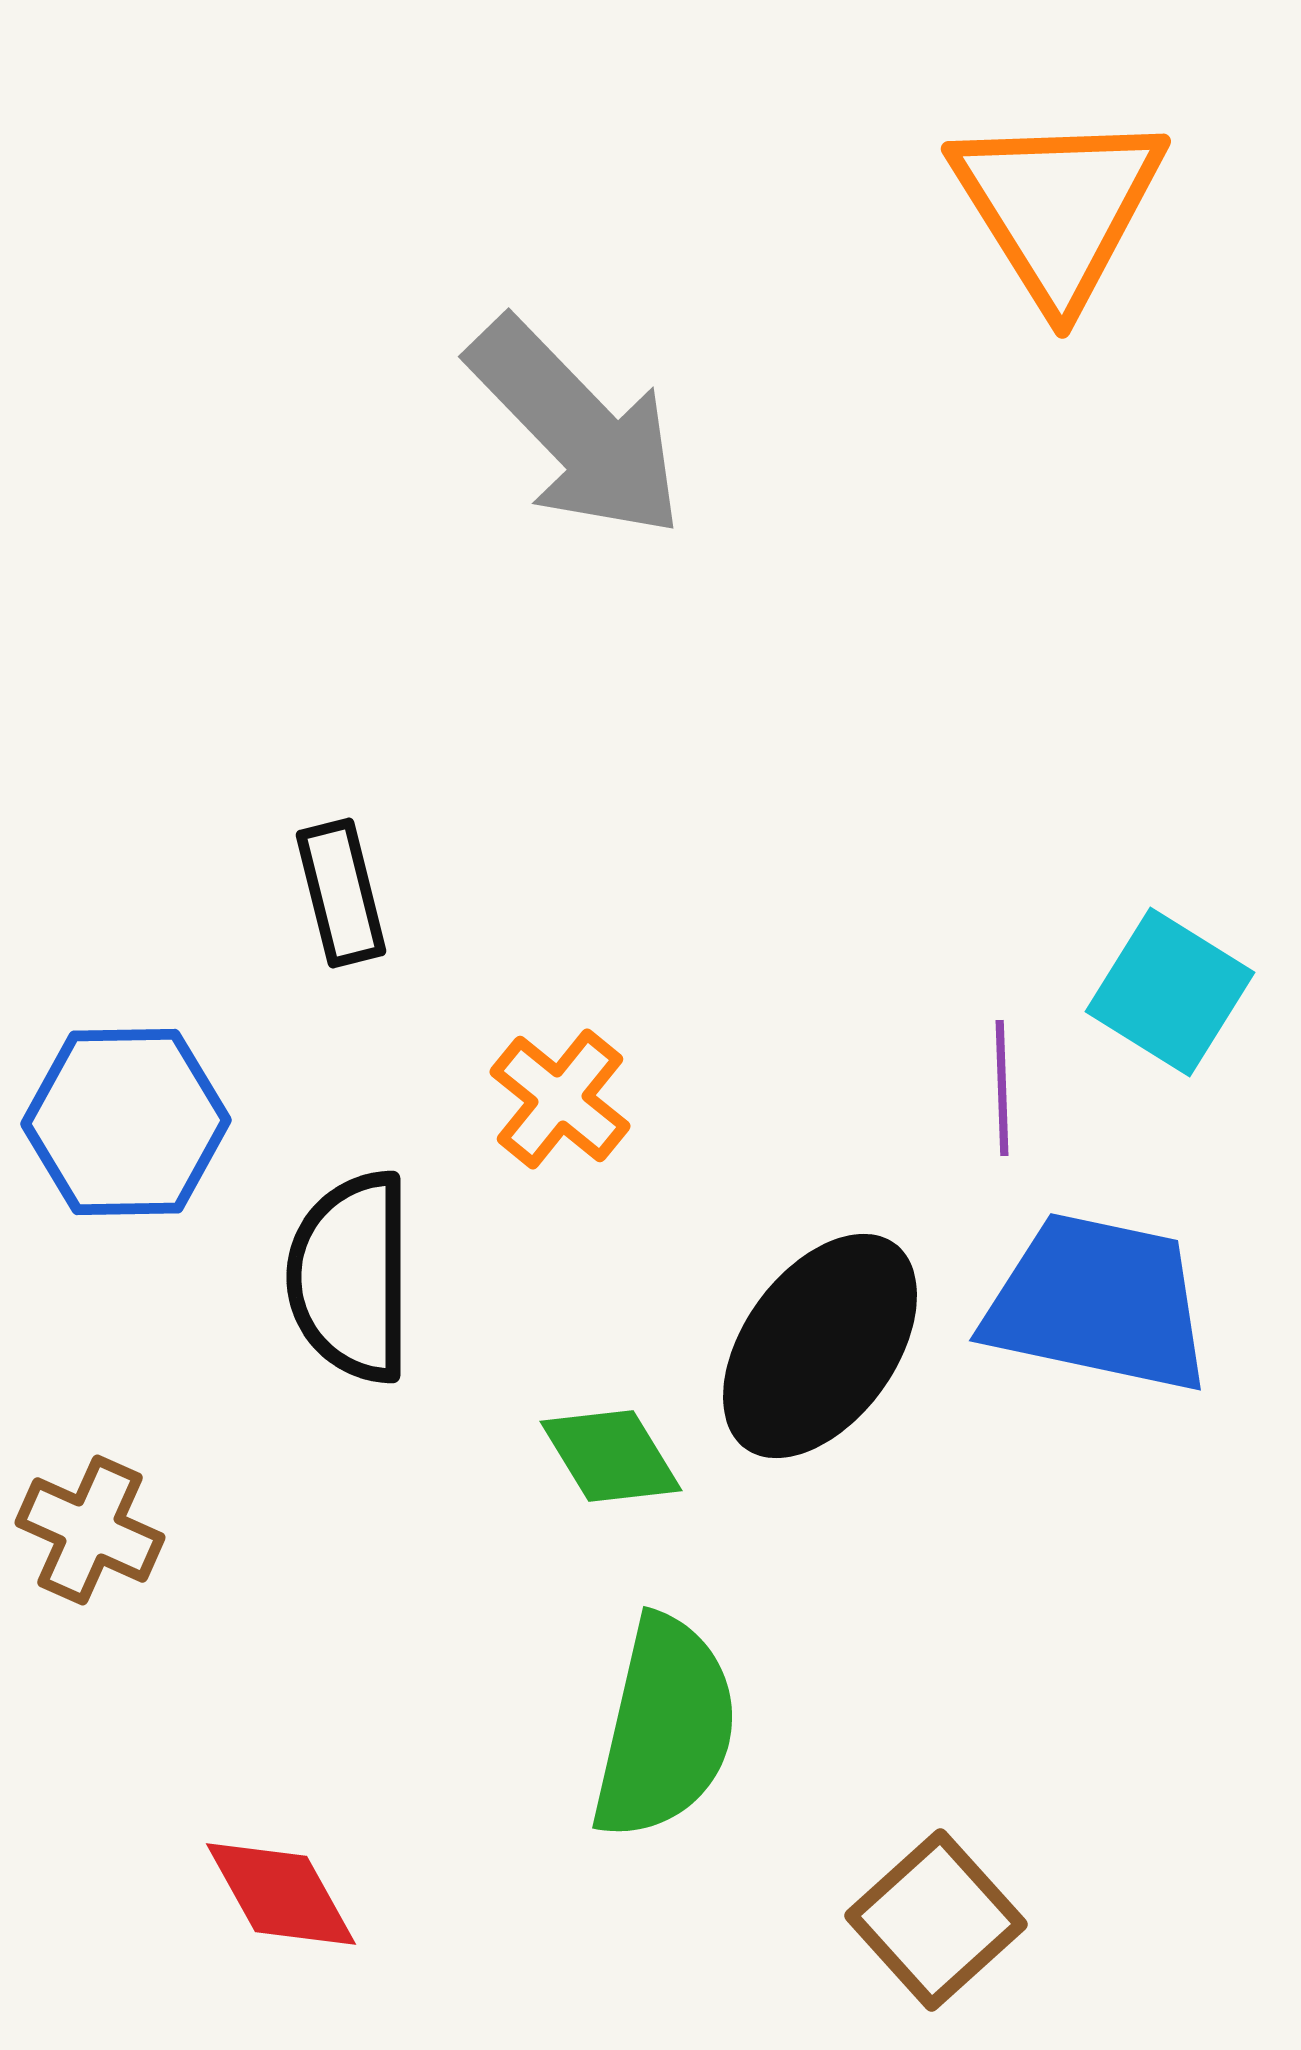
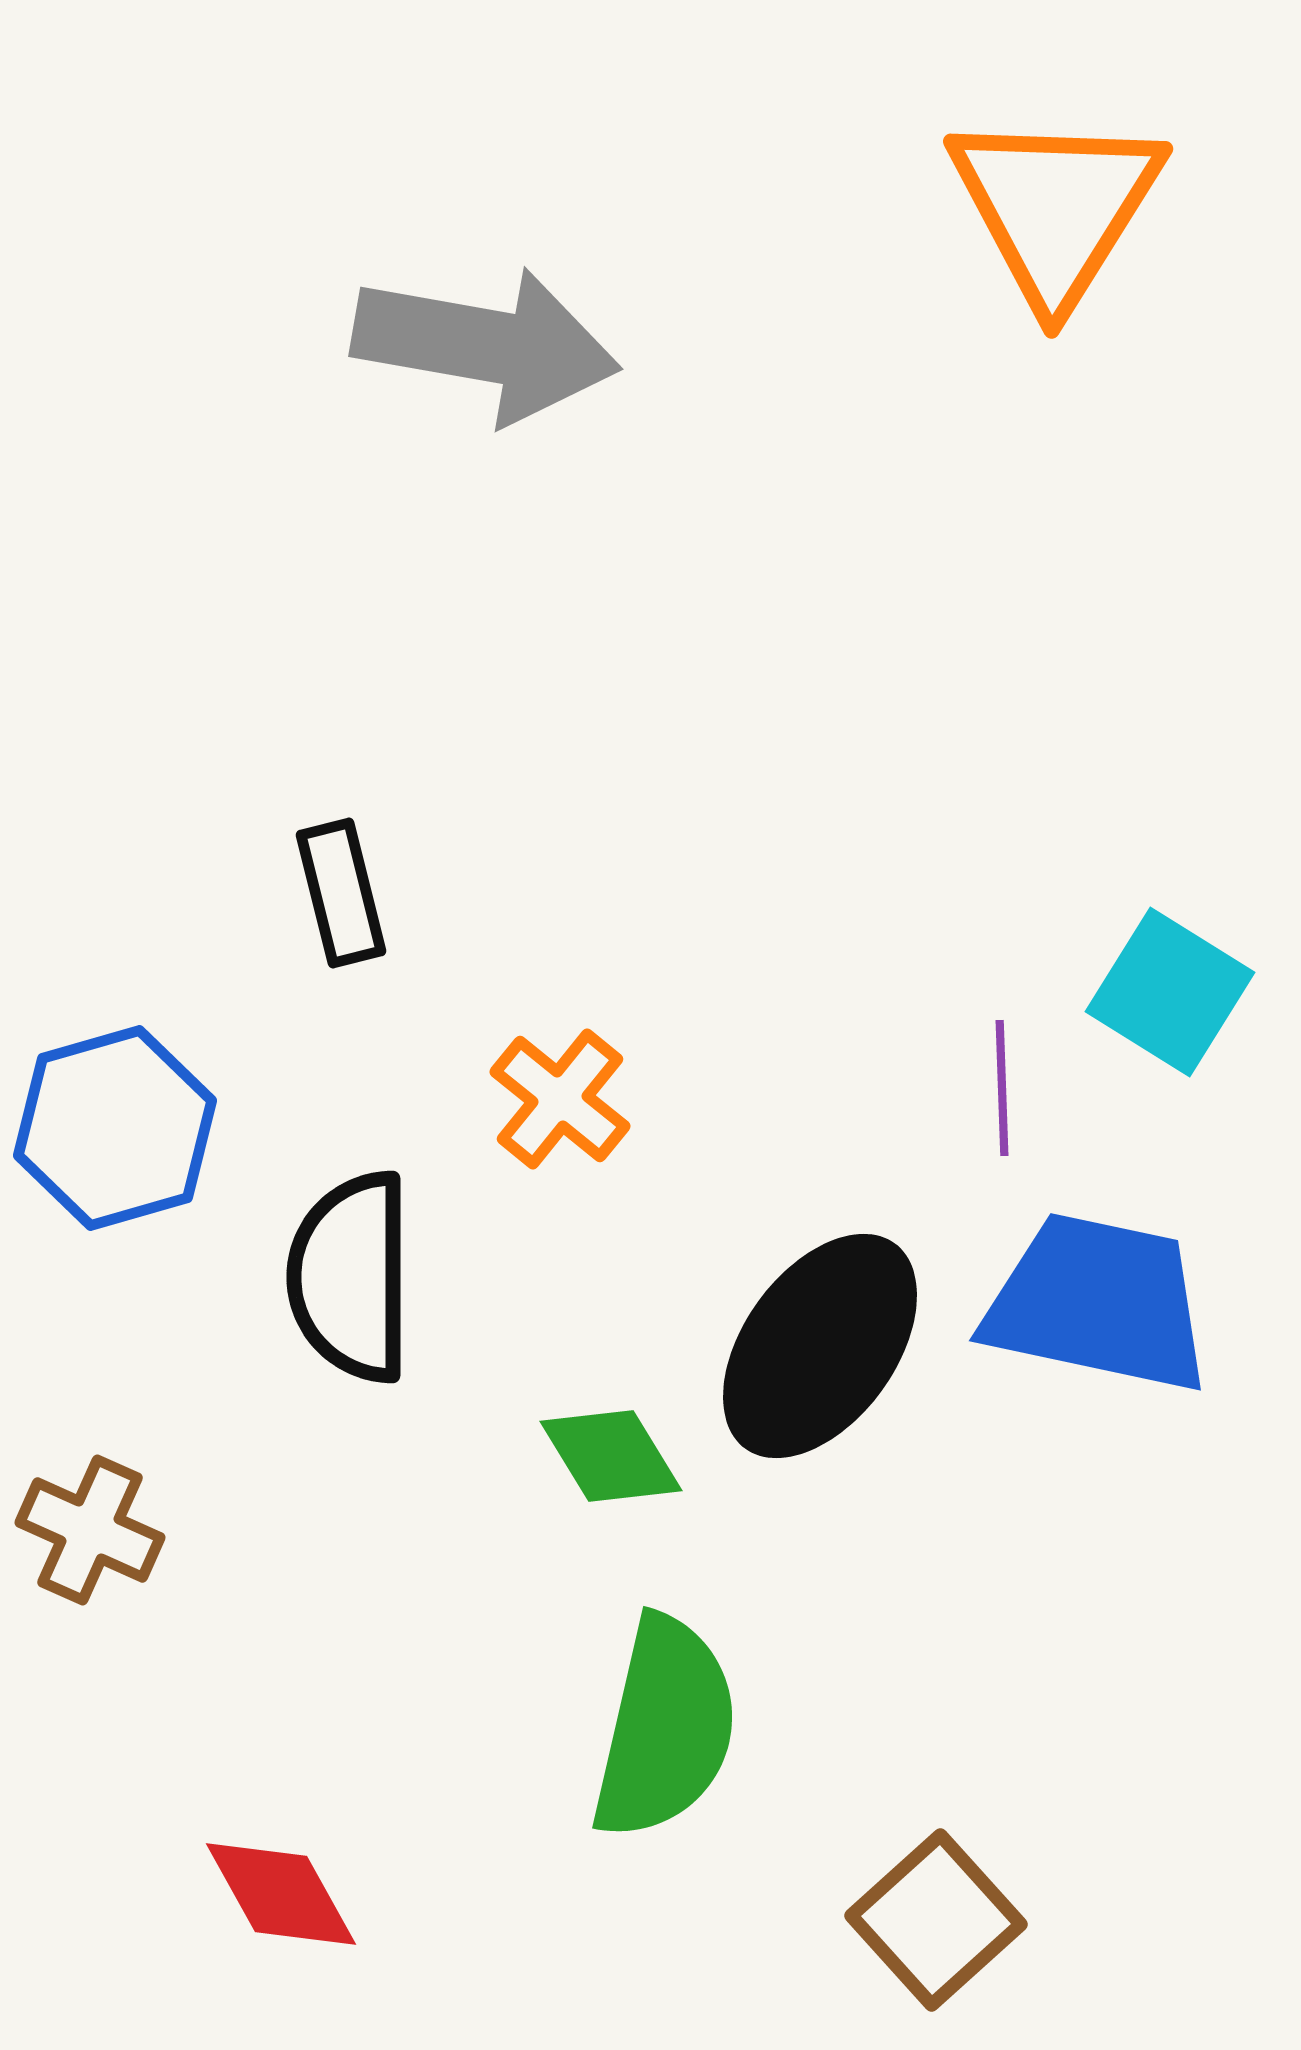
orange triangle: moved 2 px left; rotated 4 degrees clockwise
gray arrow: moved 90 px left, 83 px up; rotated 36 degrees counterclockwise
blue hexagon: moved 11 px left, 6 px down; rotated 15 degrees counterclockwise
